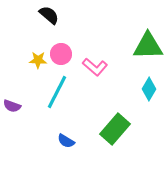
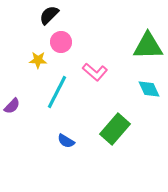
black semicircle: rotated 85 degrees counterclockwise
pink circle: moved 12 px up
pink L-shape: moved 5 px down
cyan diamond: rotated 55 degrees counterclockwise
purple semicircle: rotated 66 degrees counterclockwise
